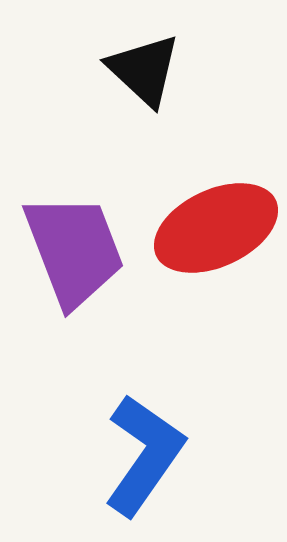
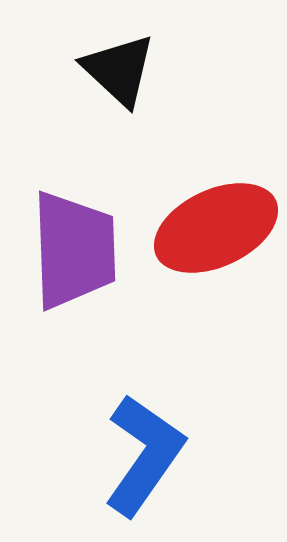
black triangle: moved 25 px left
purple trapezoid: rotated 19 degrees clockwise
